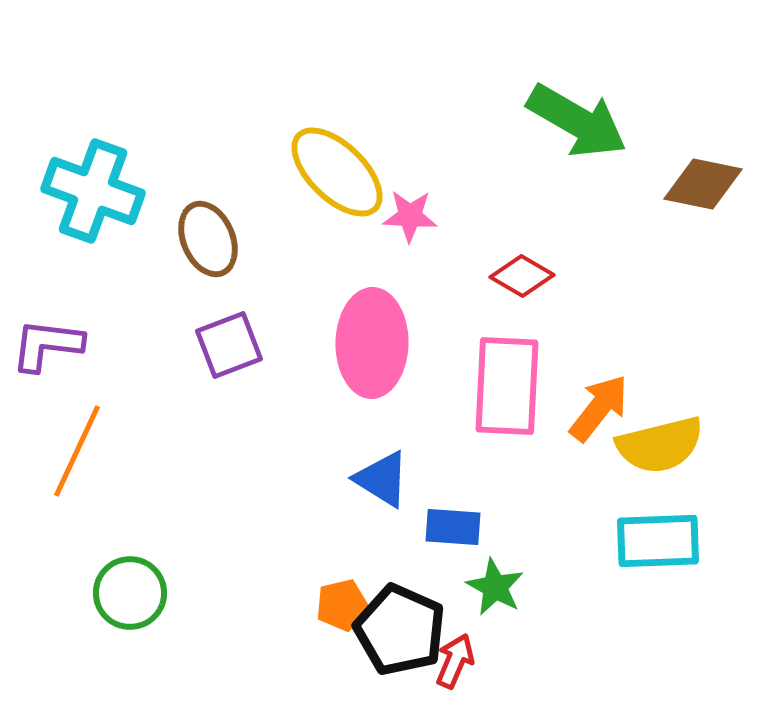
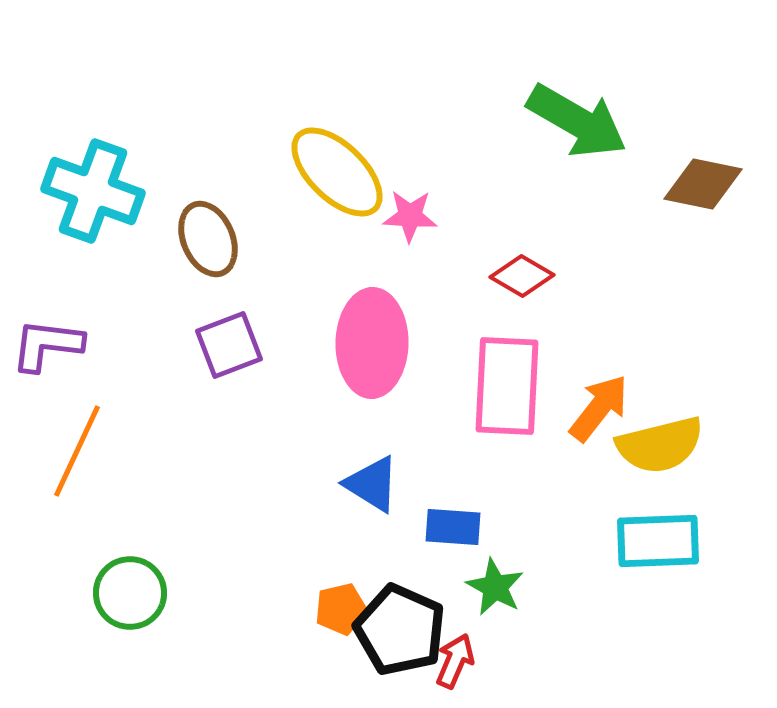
blue triangle: moved 10 px left, 5 px down
orange pentagon: moved 1 px left, 4 px down
